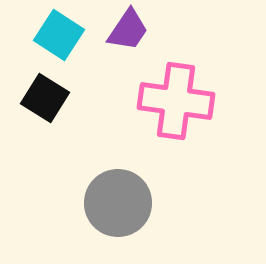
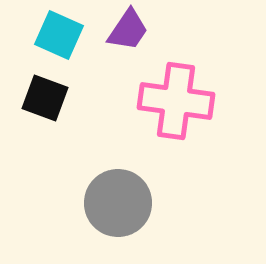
cyan square: rotated 9 degrees counterclockwise
black square: rotated 12 degrees counterclockwise
